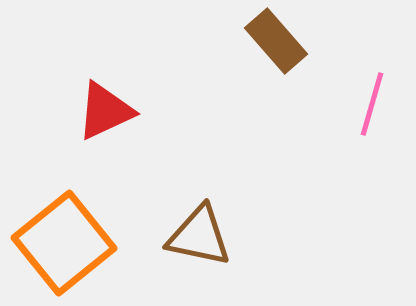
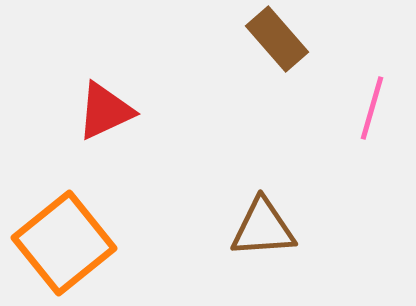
brown rectangle: moved 1 px right, 2 px up
pink line: moved 4 px down
brown triangle: moved 64 px right, 8 px up; rotated 16 degrees counterclockwise
